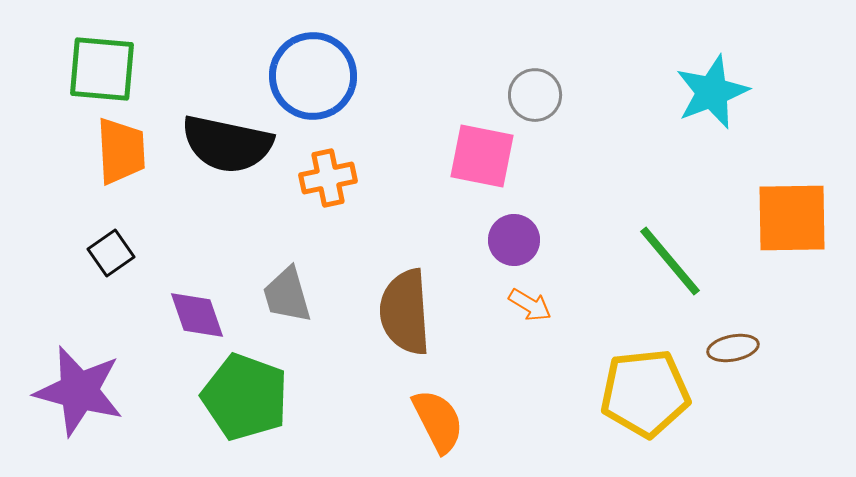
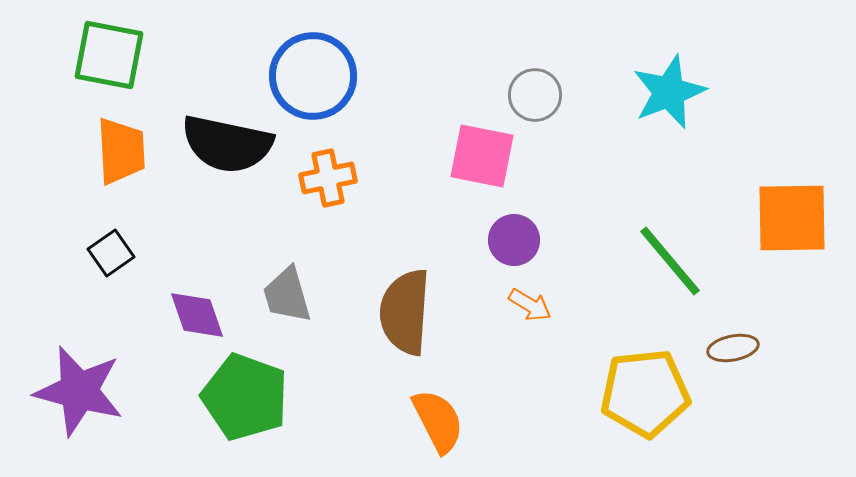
green square: moved 7 px right, 14 px up; rotated 6 degrees clockwise
cyan star: moved 43 px left
brown semicircle: rotated 8 degrees clockwise
